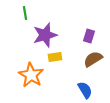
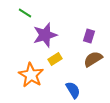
green line: rotated 48 degrees counterclockwise
yellow rectangle: moved 2 px down; rotated 24 degrees counterclockwise
blue semicircle: moved 12 px left
